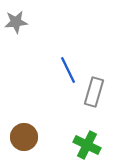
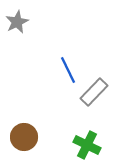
gray star: moved 1 px right; rotated 20 degrees counterclockwise
gray rectangle: rotated 28 degrees clockwise
